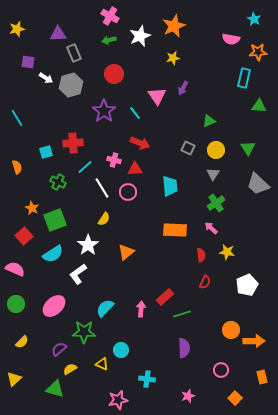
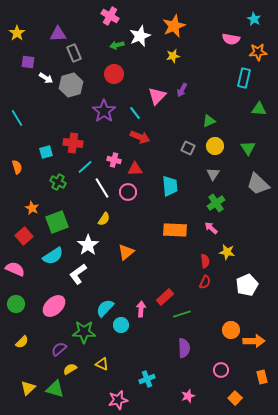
yellow star at (17, 29): moved 4 px down; rotated 21 degrees counterclockwise
green arrow at (109, 40): moved 8 px right, 5 px down
yellow star at (173, 58): moved 2 px up
purple arrow at (183, 88): moved 1 px left, 2 px down
pink triangle at (157, 96): rotated 18 degrees clockwise
green triangle at (259, 106): moved 3 px down
red cross at (73, 143): rotated 12 degrees clockwise
red arrow at (140, 143): moved 6 px up
yellow circle at (216, 150): moved 1 px left, 4 px up
green square at (55, 220): moved 2 px right, 2 px down
cyan semicircle at (53, 254): moved 2 px down
red semicircle at (201, 255): moved 4 px right, 6 px down
cyan circle at (121, 350): moved 25 px up
yellow triangle at (14, 379): moved 14 px right, 9 px down
cyan cross at (147, 379): rotated 28 degrees counterclockwise
